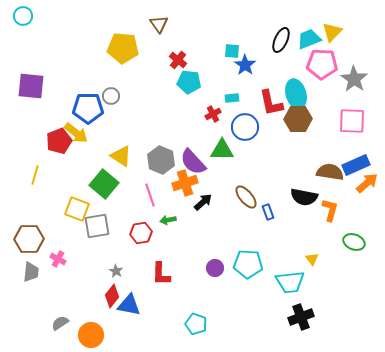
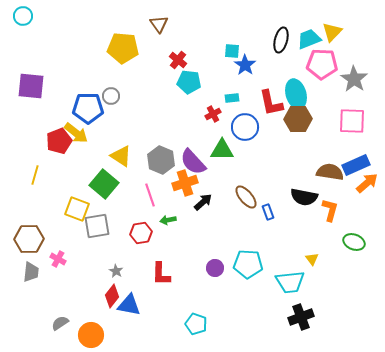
black ellipse at (281, 40): rotated 10 degrees counterclockwise
